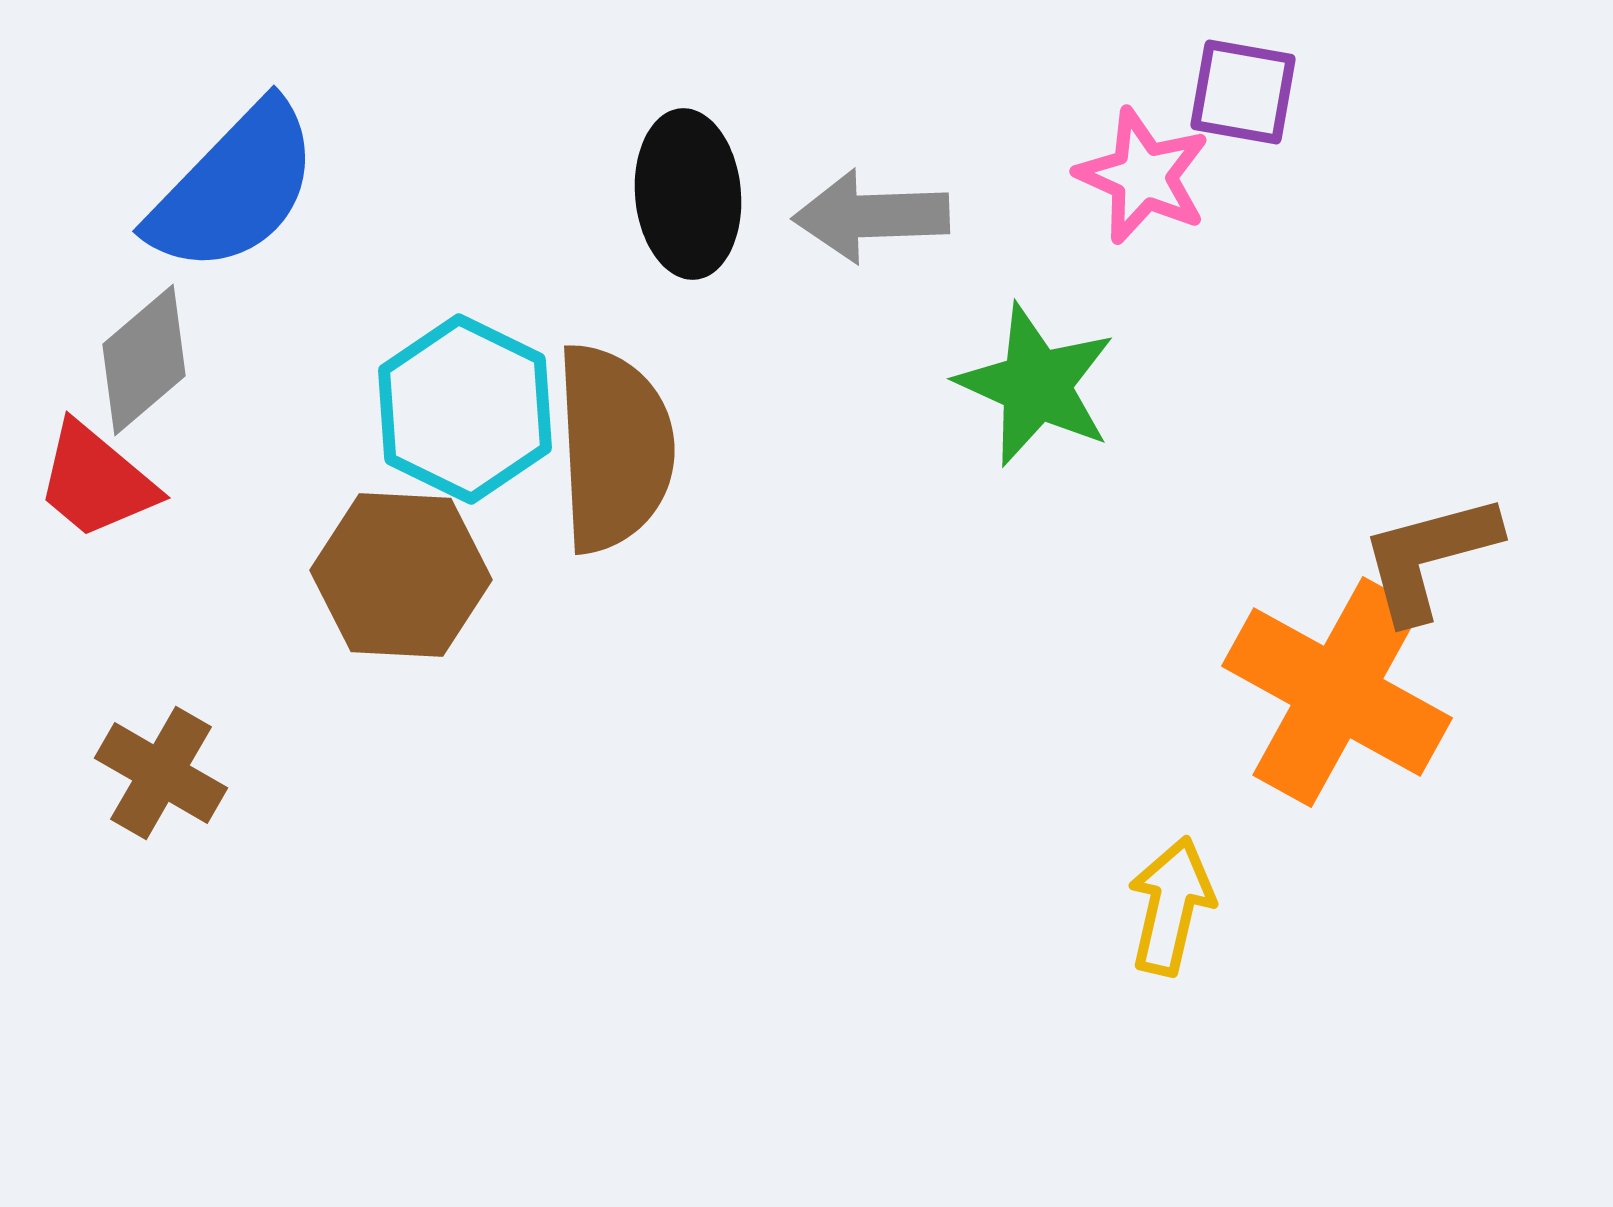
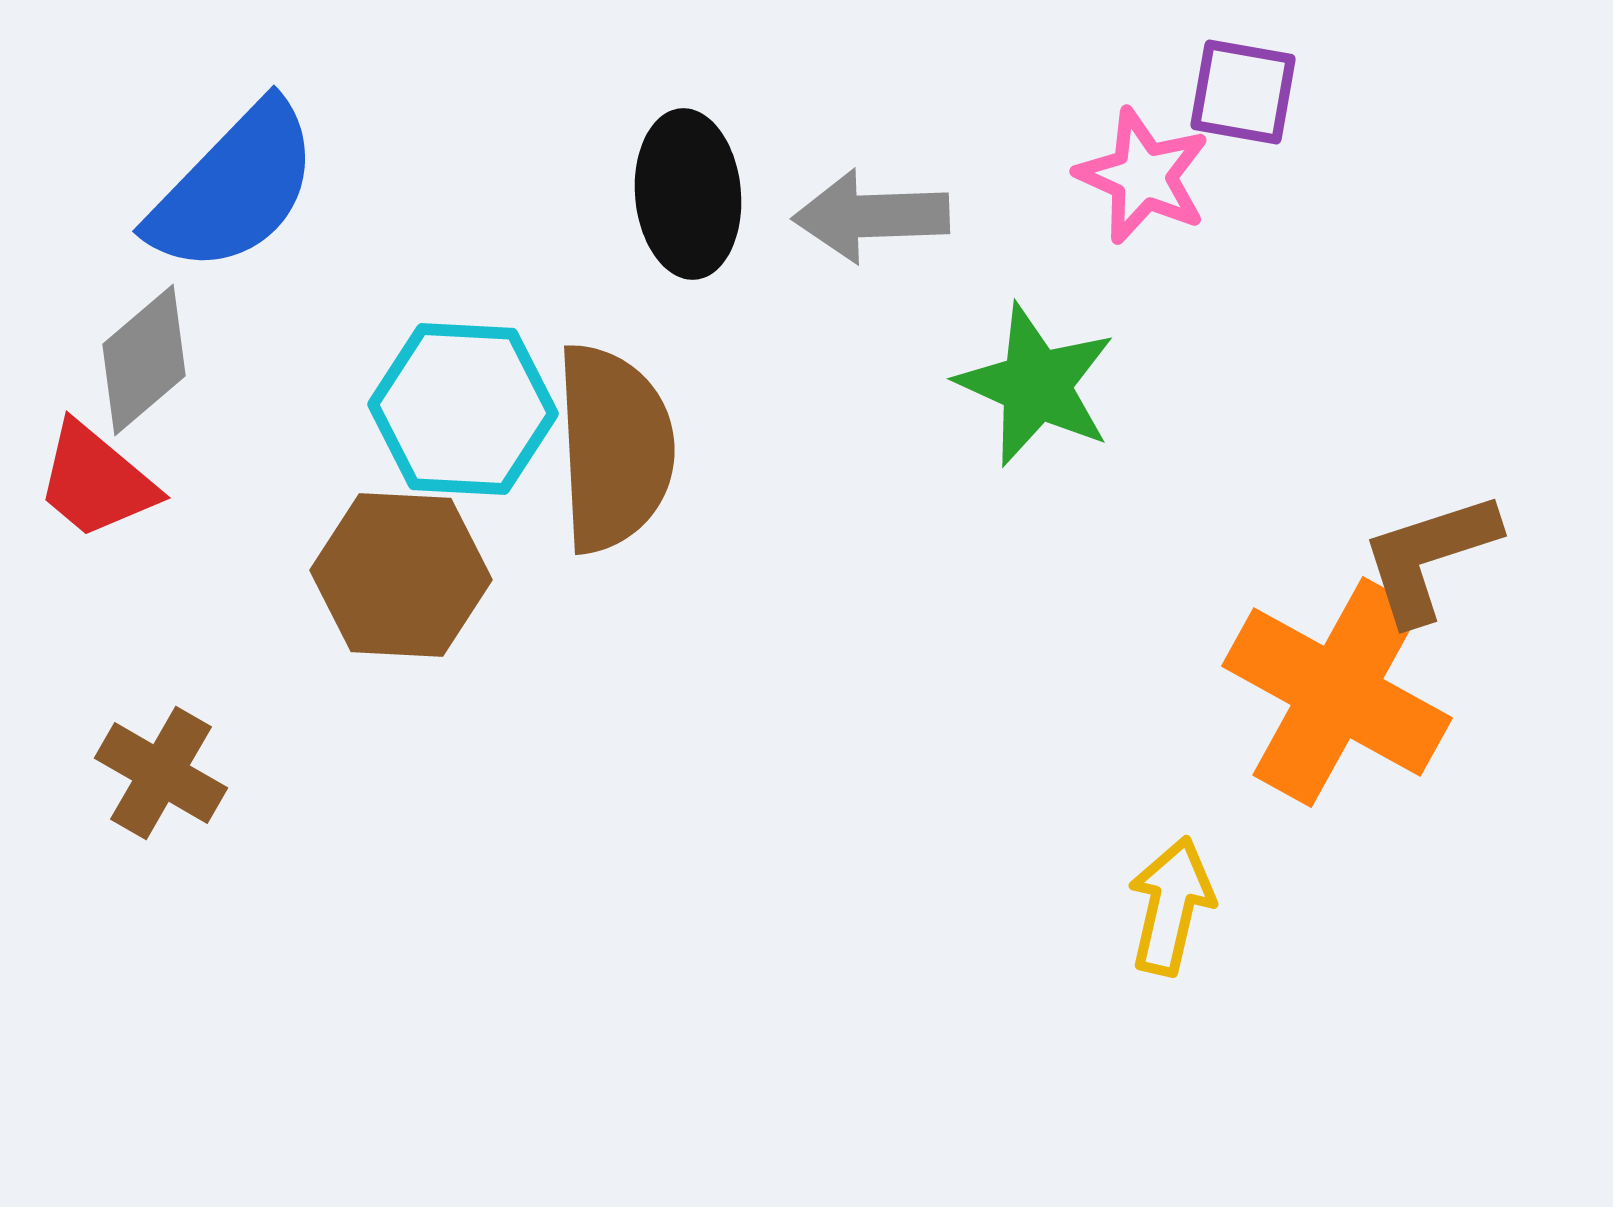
cyan hexagon: moved 2 px left; rotated 23 degrees counterclockwise
brown L-shape: rotated 3 degrees counterclockwise
